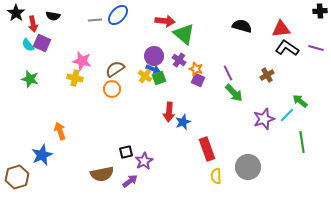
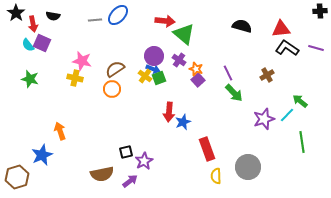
purple square at (198, 80): rotated 24 degrees clockwise
